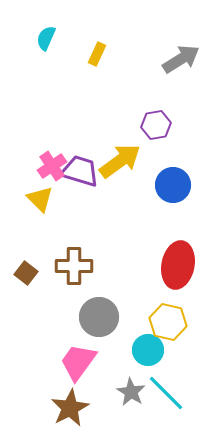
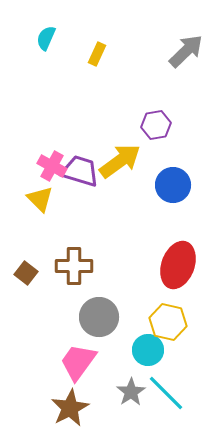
gray arrow: moved 5 px right, 8 px up; rotated 12 degrees counterclockwise
pink cross: rotated 28 degrees counterclockwise
red ellipse: rotated 9 degrees clockwise
gray star: rotated 8 degrees clockwise
